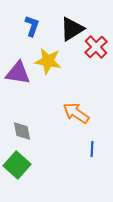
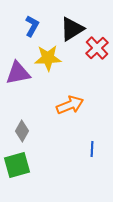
blue L-shape: rotated 10 degrees clockwise
red cross: moved 1 px right, 1 px down
yellow star: moved 3 px up; rotated 12 degrees counterclockwise
purple triangle: rotated 20 degrees counterclockwise
orange arrow: moved 6 px left, 8 px up; rotated 124 degrees clockwise
gray diamond: rotated 40 degrees clockwise
green square: rotated 32 degrees clockwise
